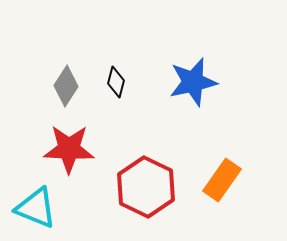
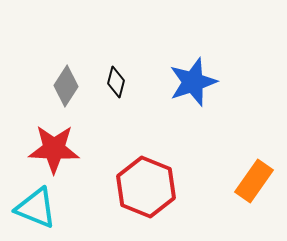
blue star: rotated 6 degrees counterclockwise
red star: moved 15 px left
orange rectangle: moved 32 px right, 1 px down
red hexagon: rotated 4 degrees counterclockwise
